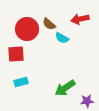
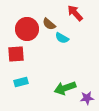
red arrow: moved 5 px left, 6 px up; rotated 60 degrees clockwise
green arrow: rotated 15 degrees clockwise
purple star: moved 3 px up
